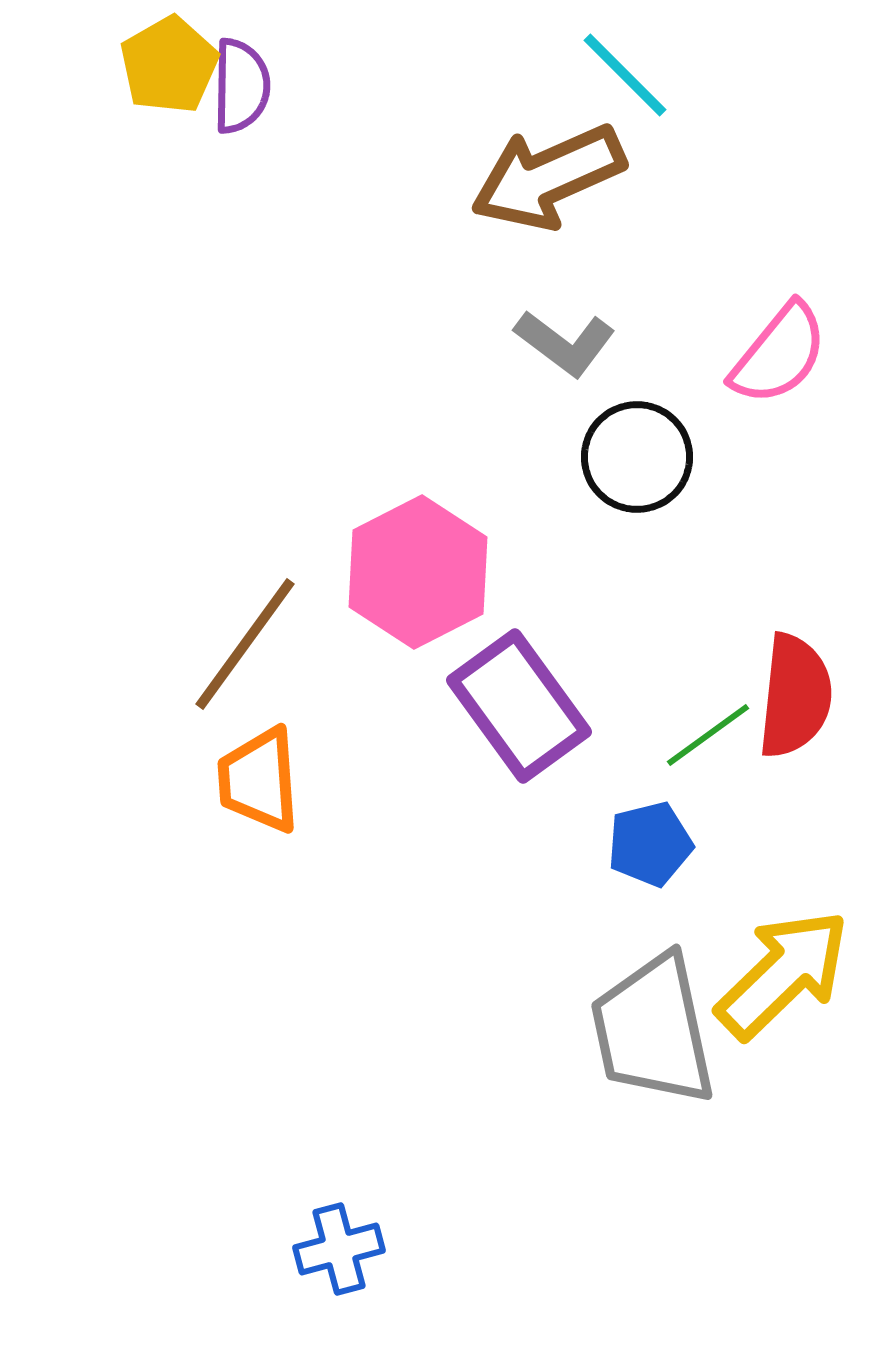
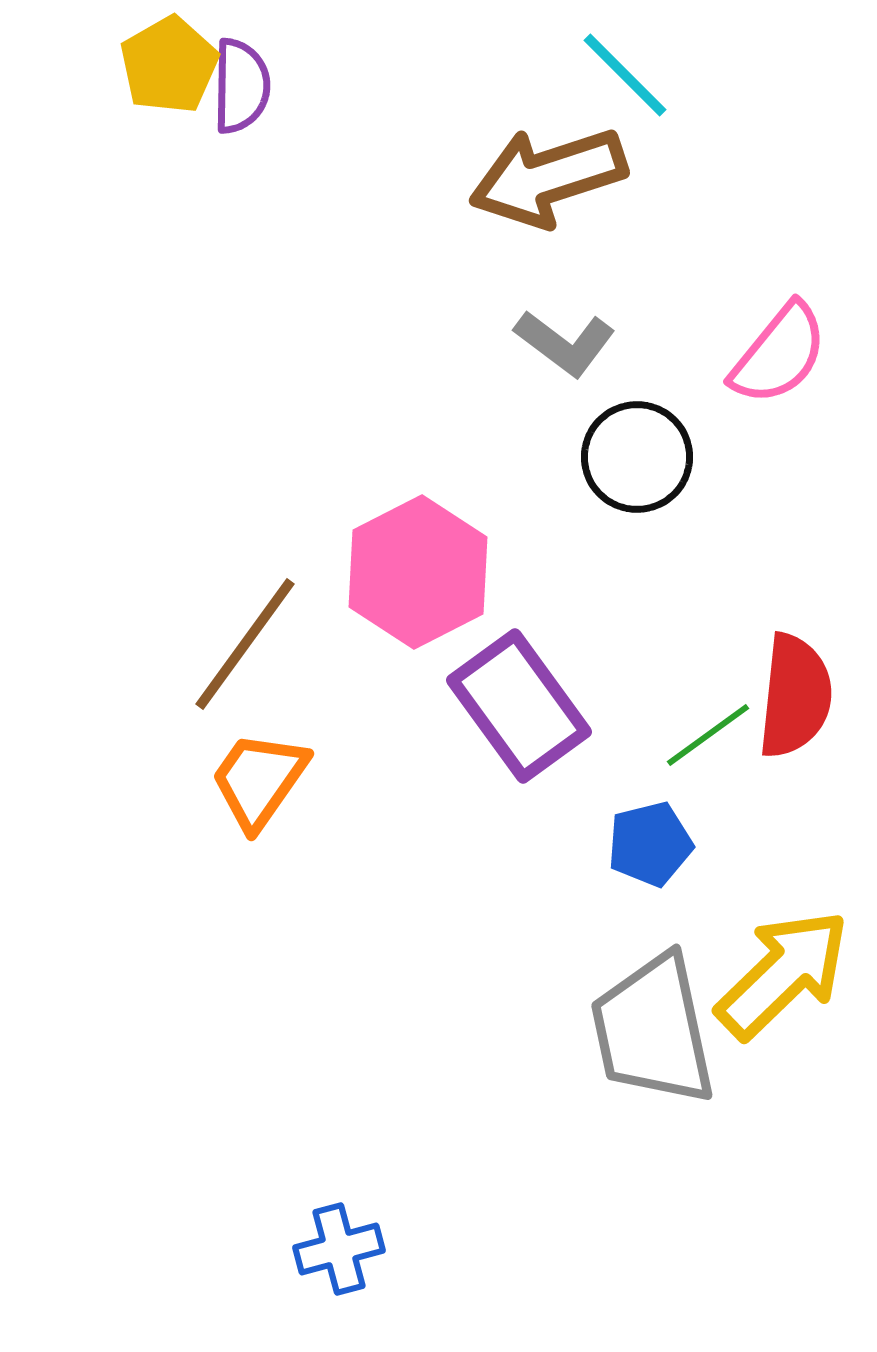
brown arrow: rotated 6 degrees clockwise
orange trapezoid: rotated 39 degrees clockwise
